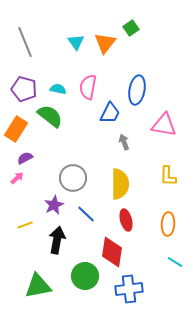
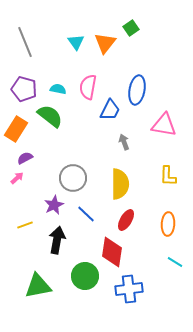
blue trapezoid: moved 3 px up
red ellipse: rotated 45 degrees clockwise
